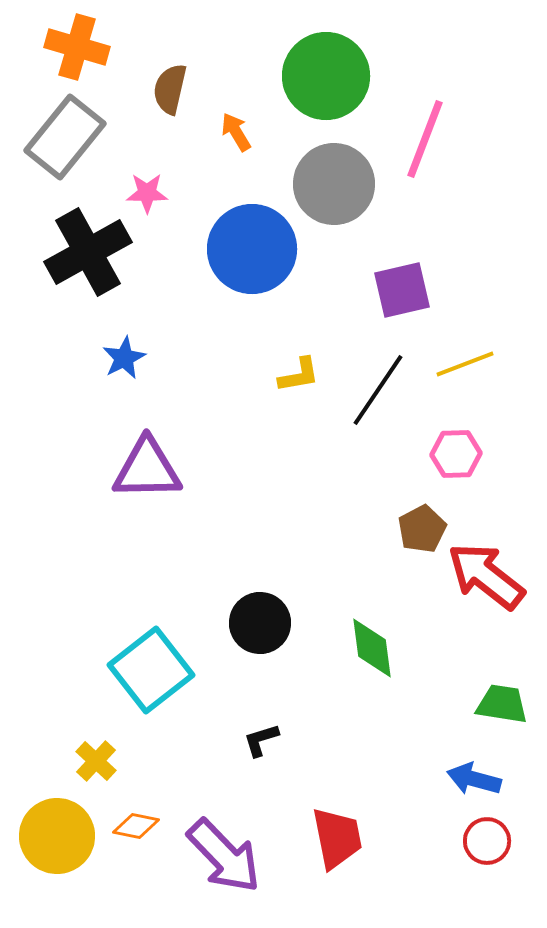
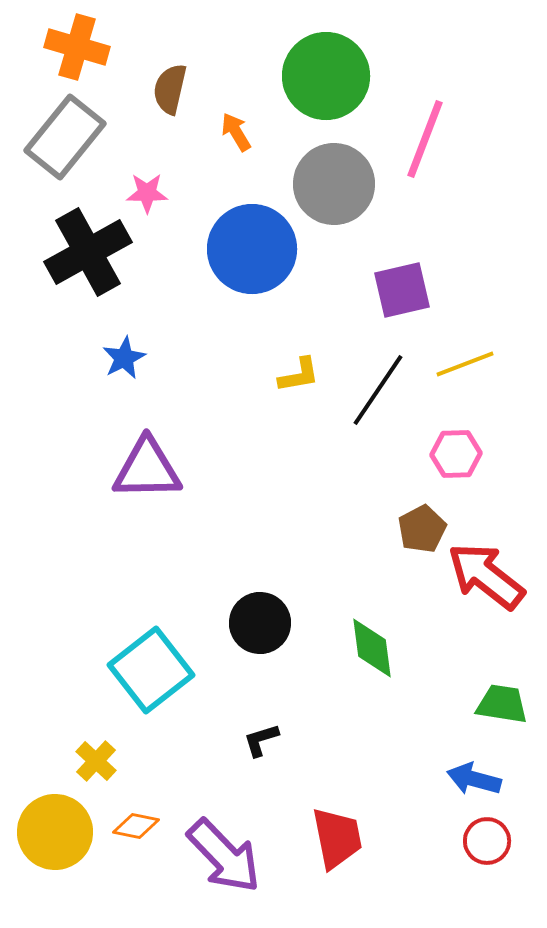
yellow circle: moved 2 px left, 4 px up
